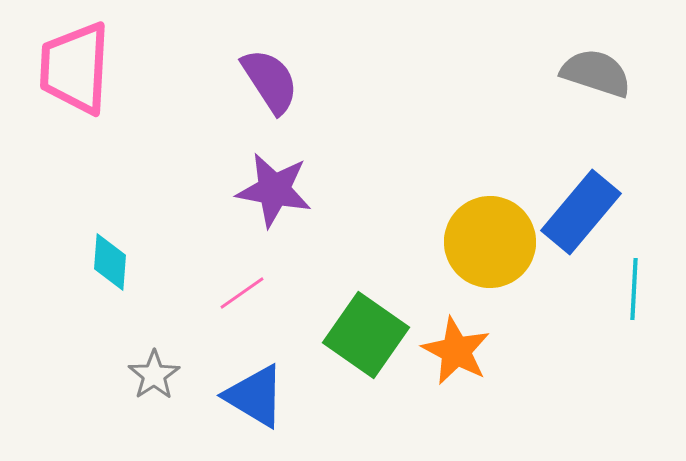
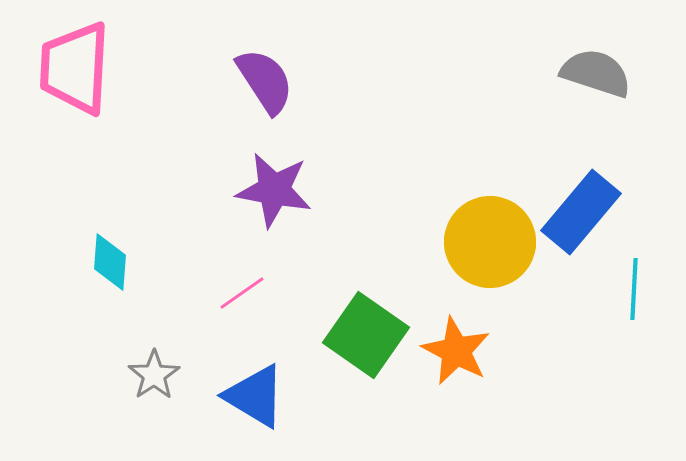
purple semicircle: moved 5 px left
